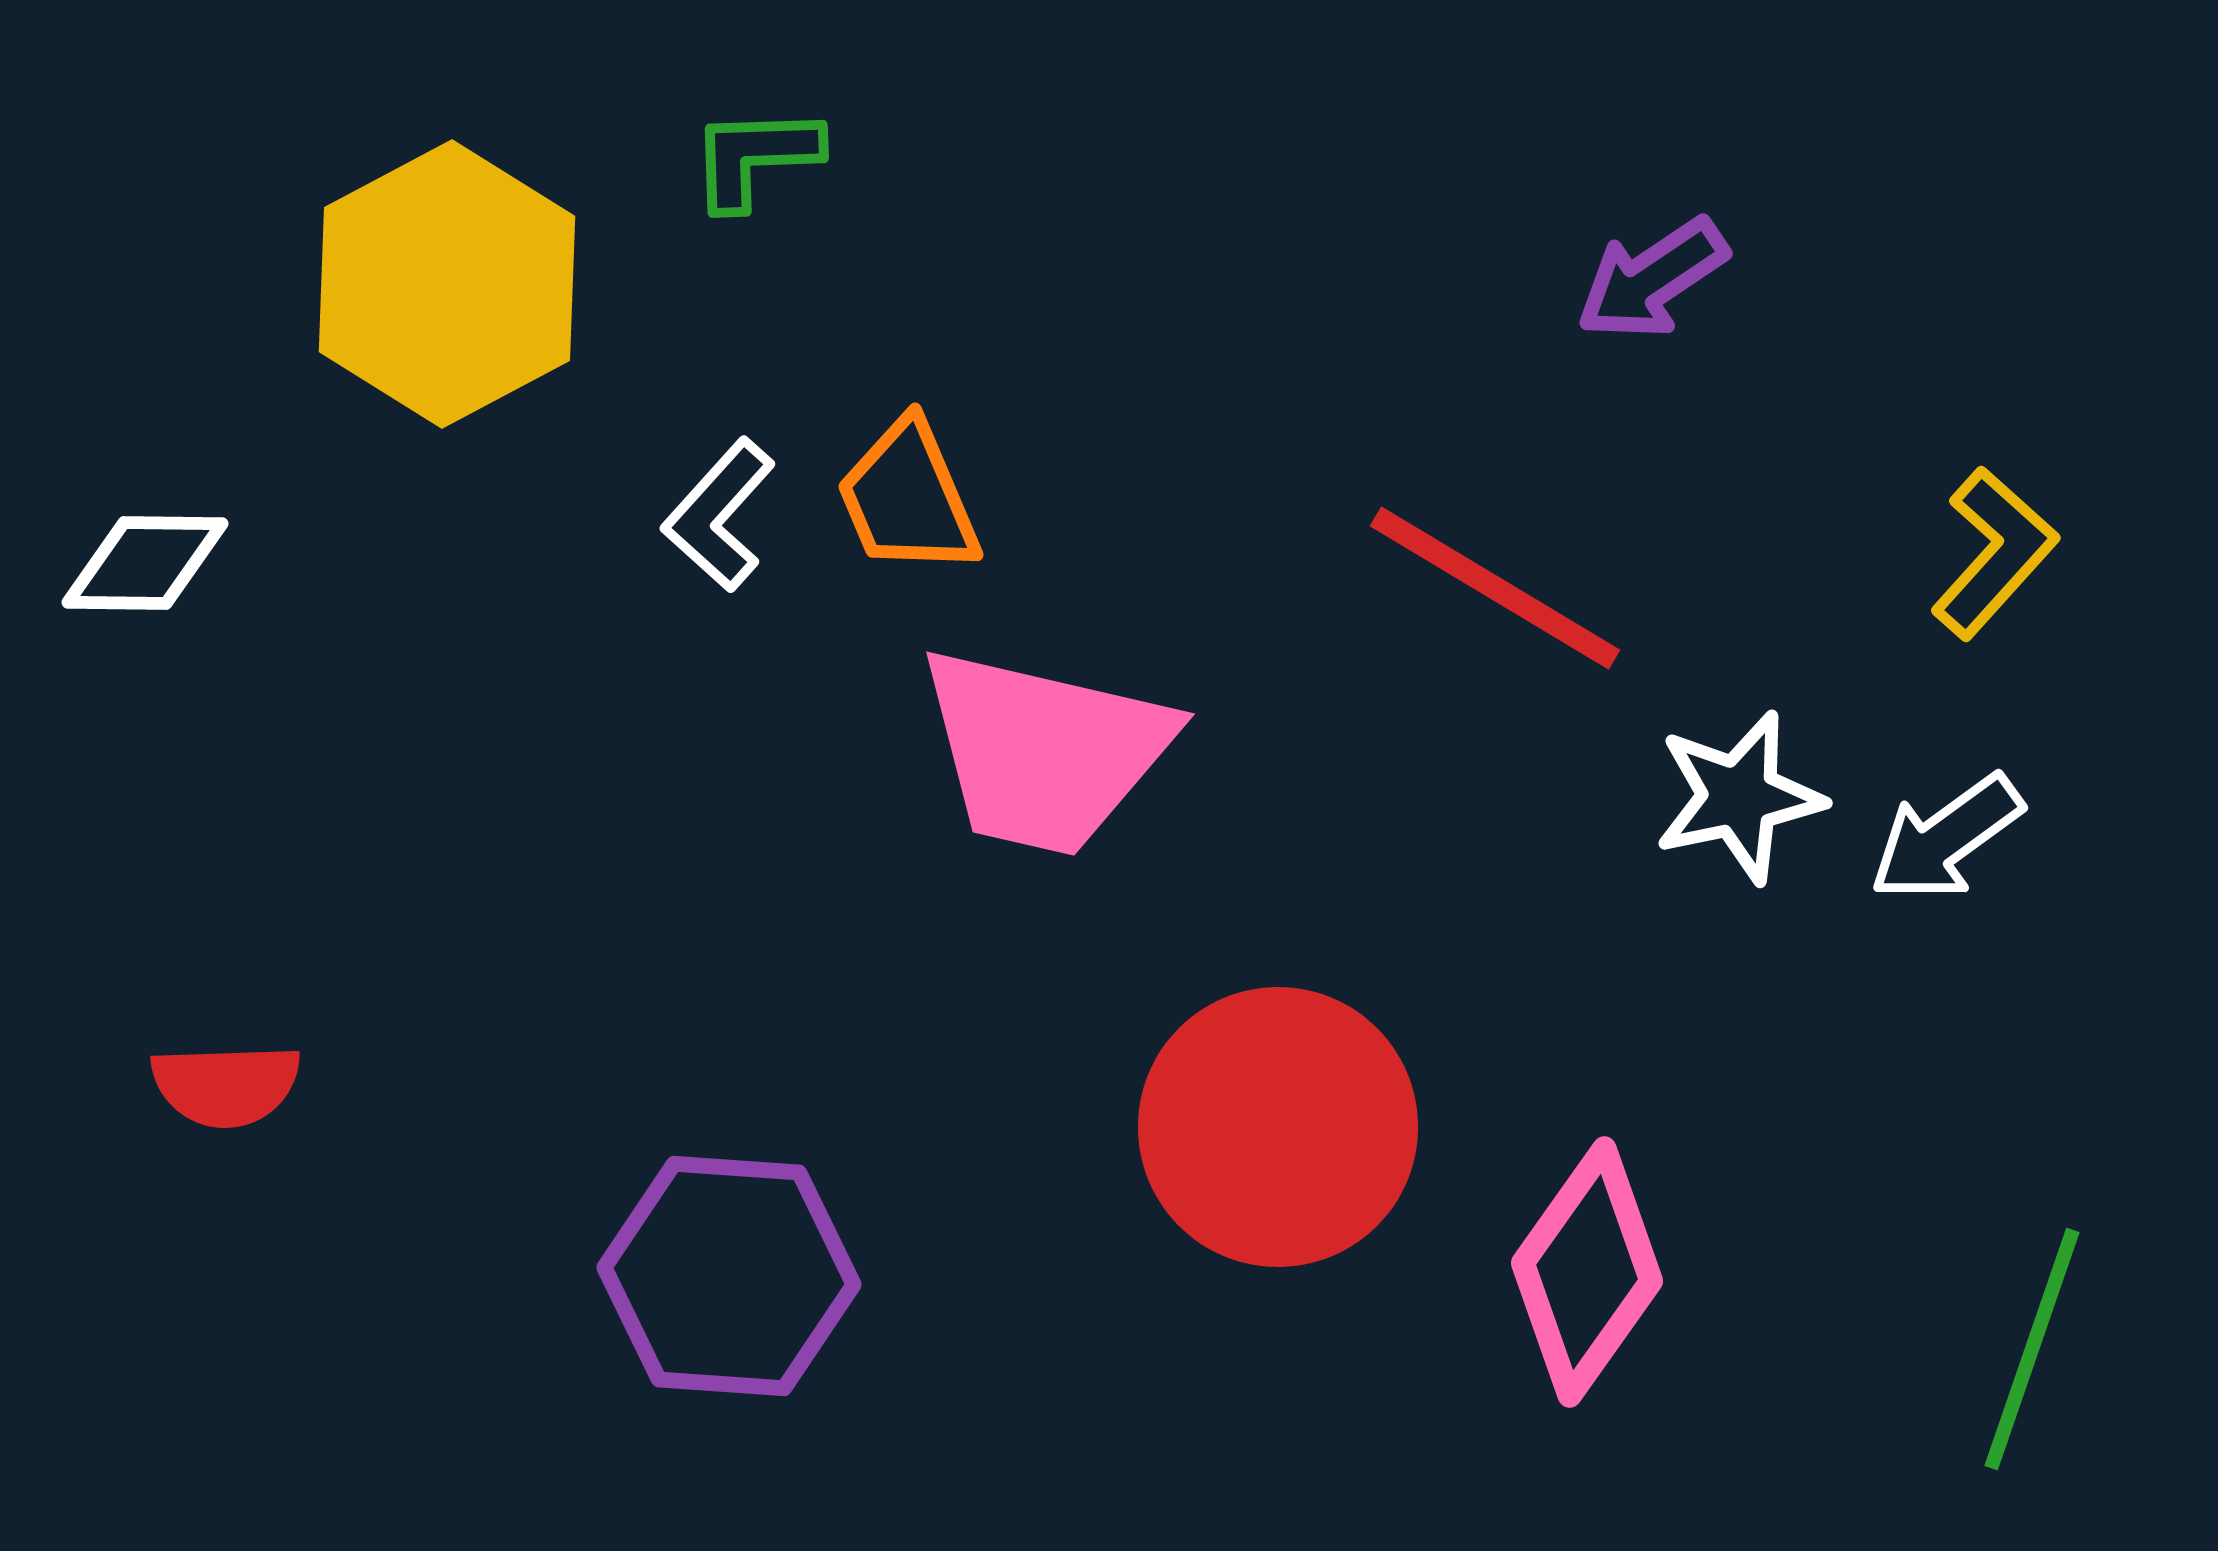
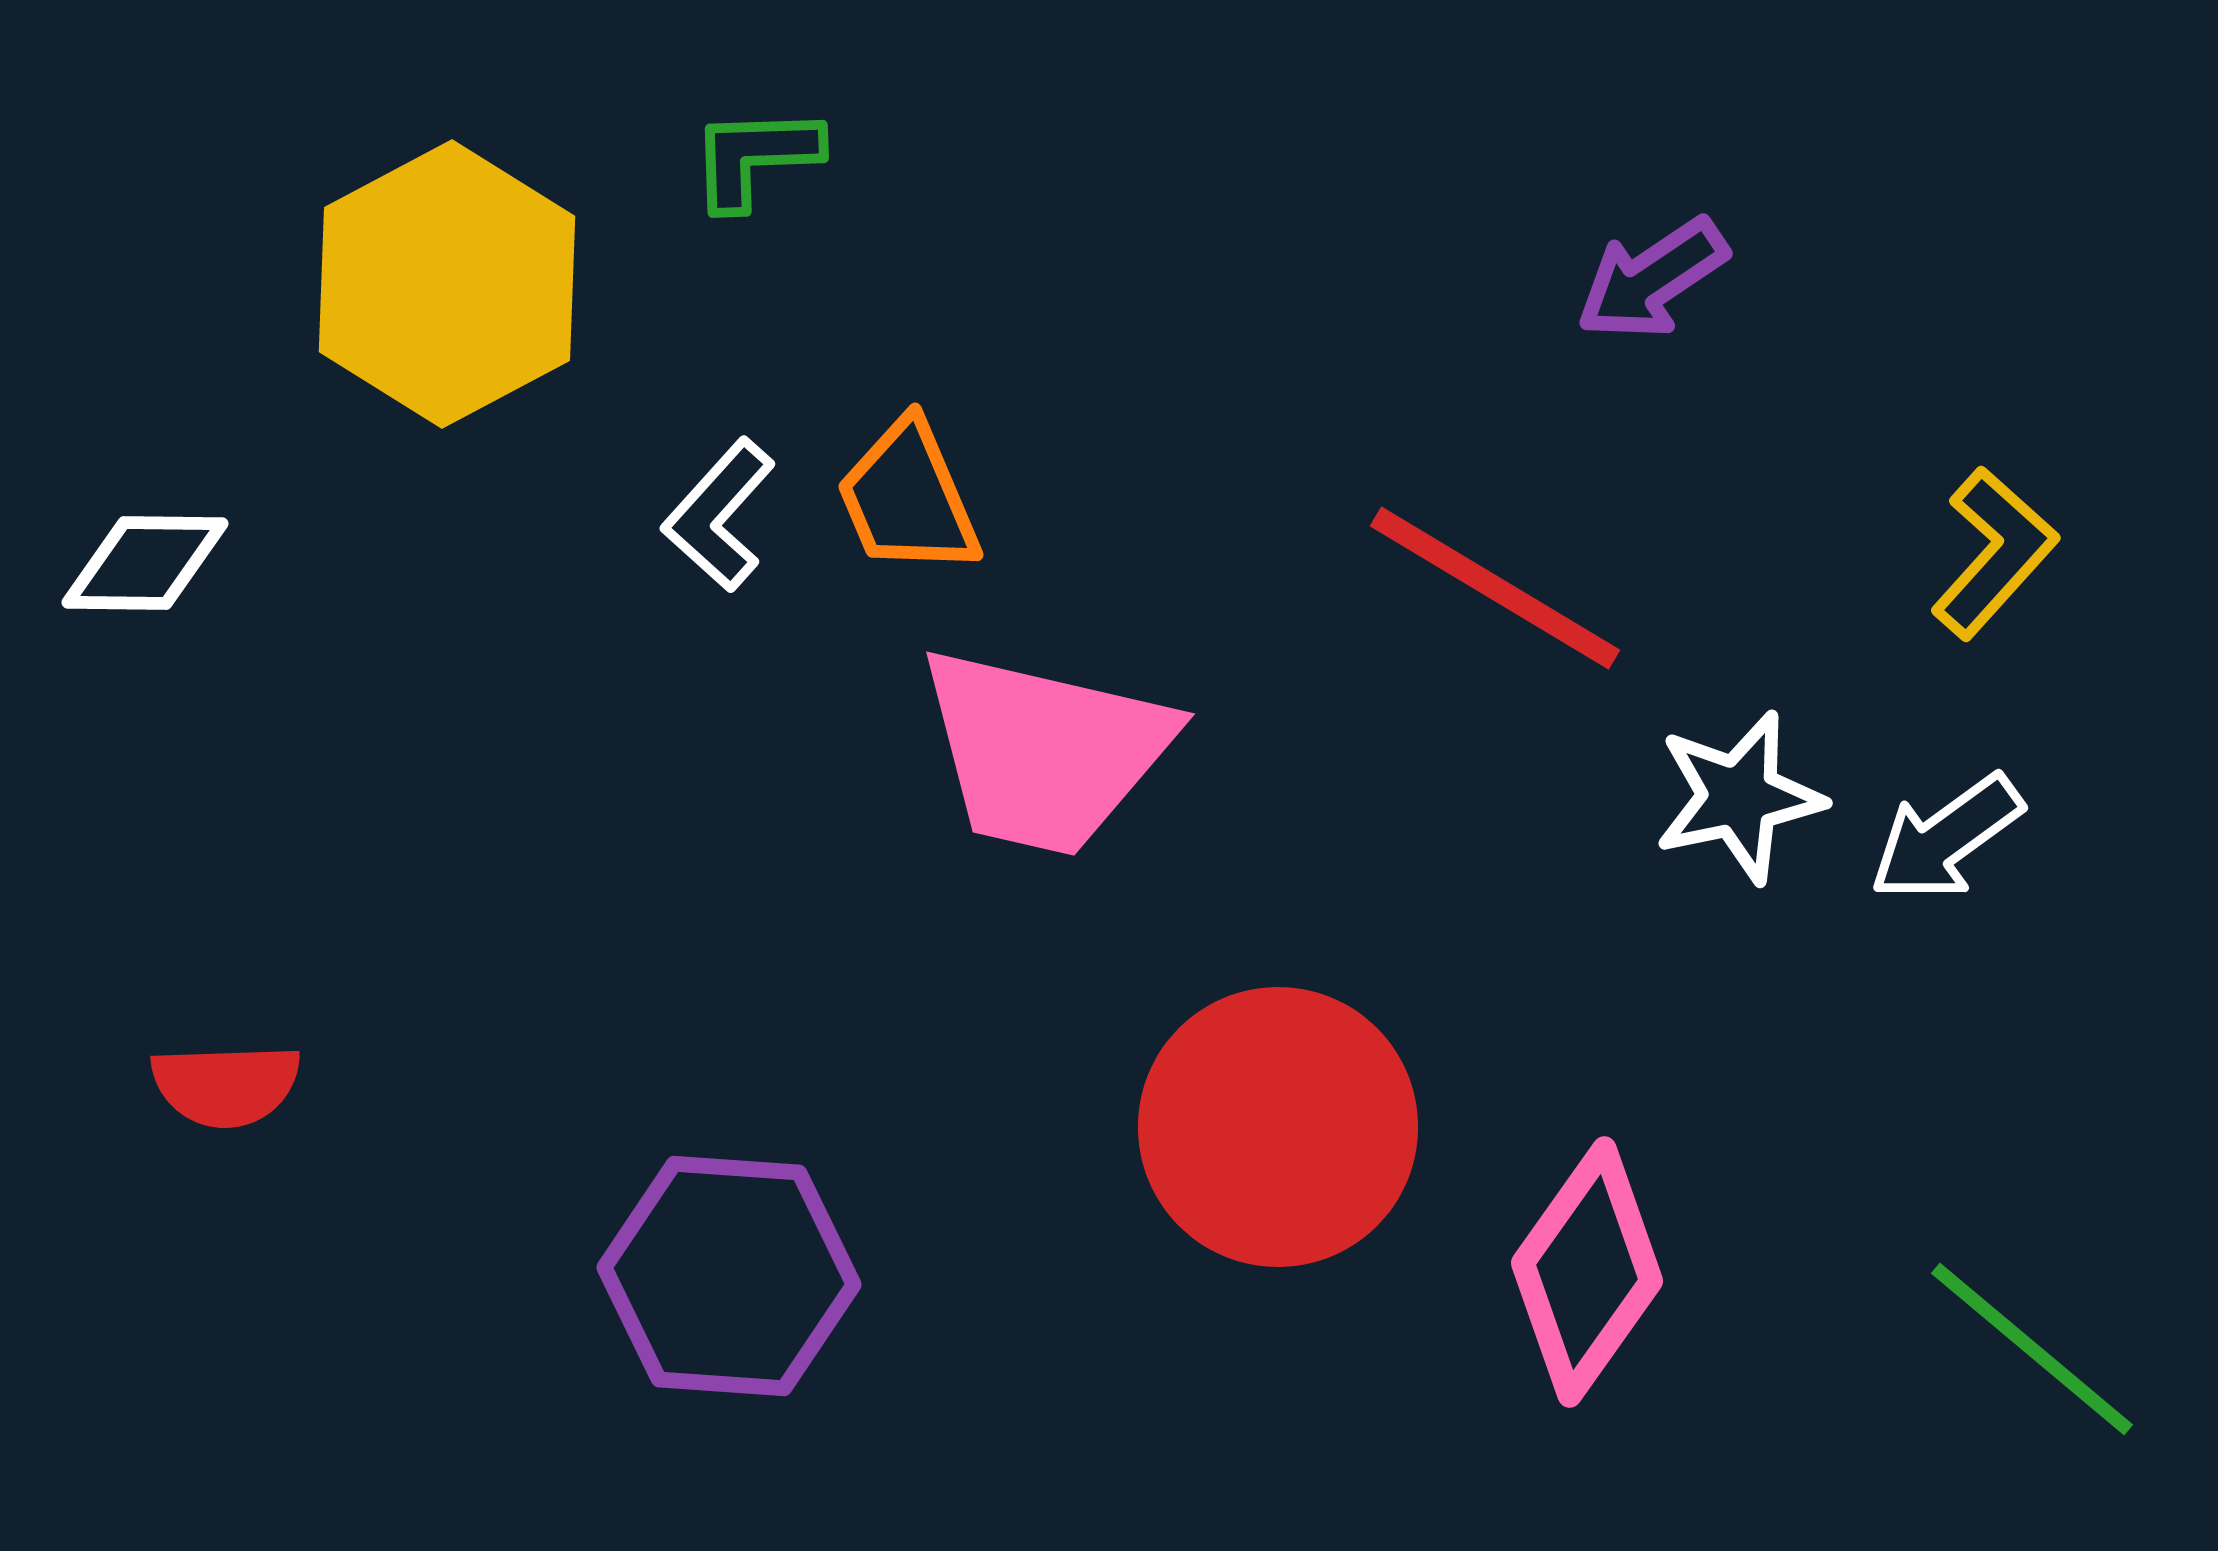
green line: rotated 69 degrees counterclockwise
